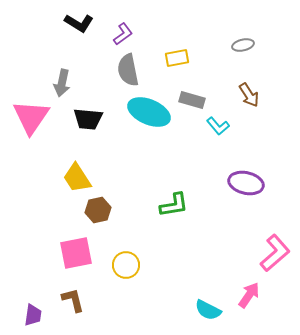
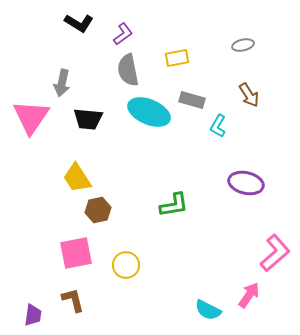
cyan L-shape: rotated 70 degrees clockwise
